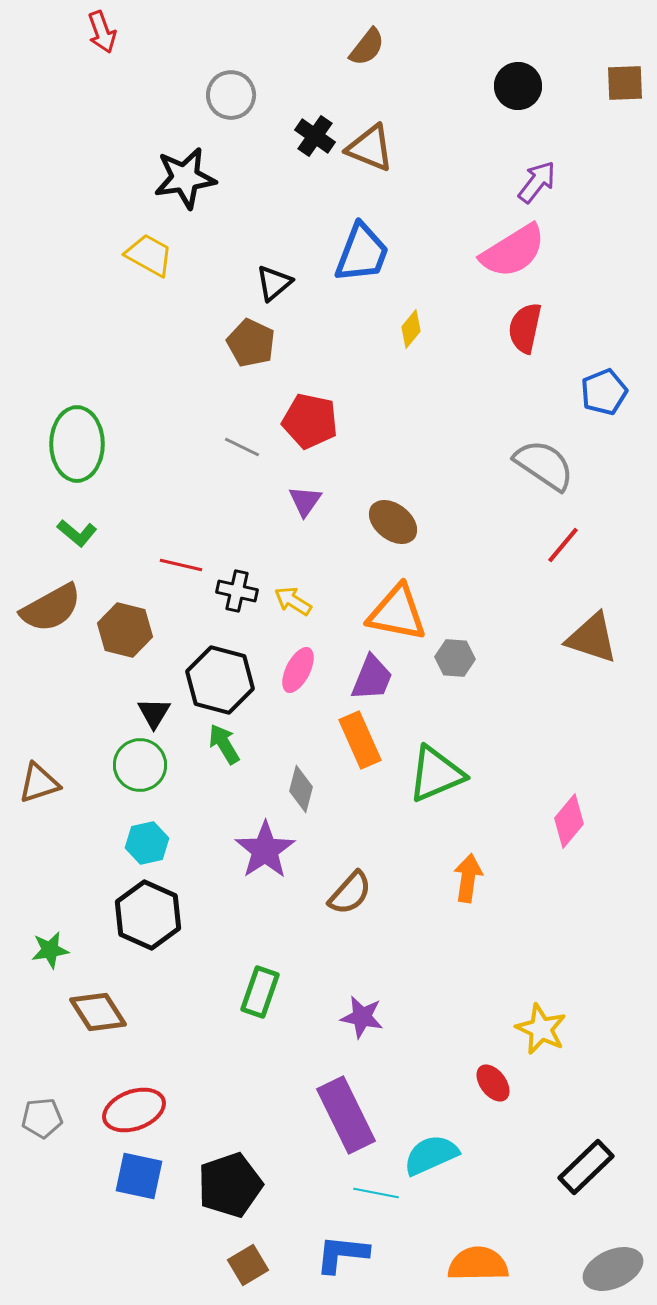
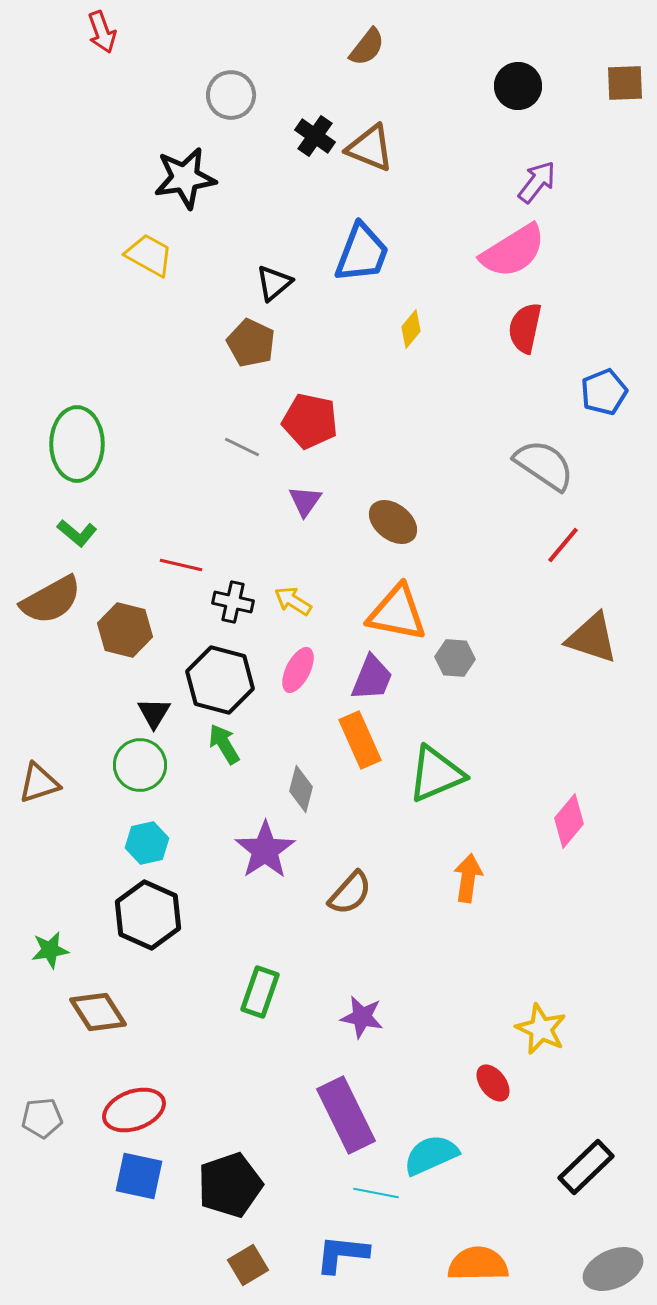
black cross at (237, 591): moved 4 px left, 11 px down
brown semicircle at (51, 608): moved 8 px up
